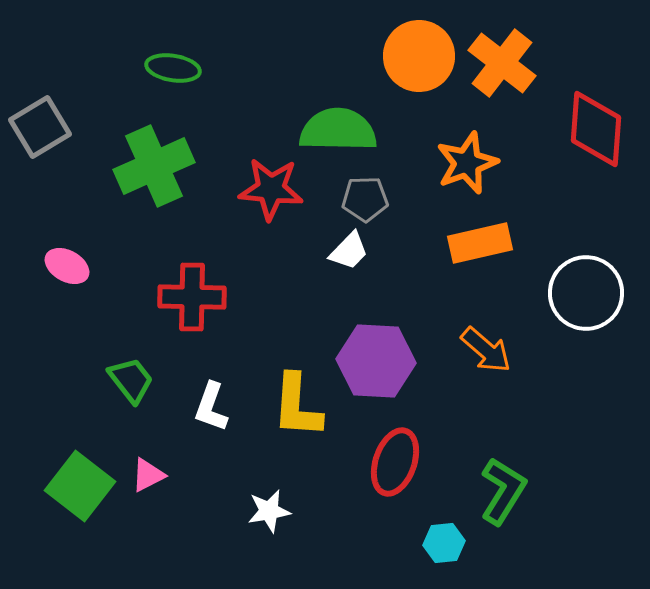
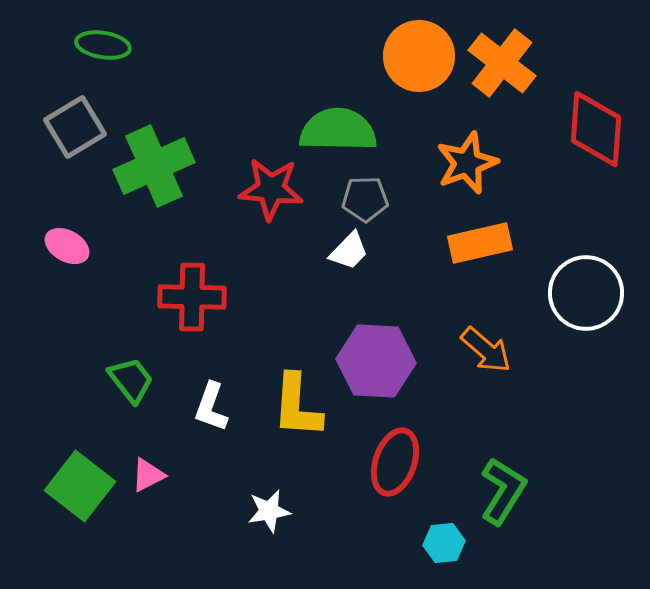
green ellipse: moved 70 px left, 23 px up
gray square: moved 35 px right
pink ellipse: moved 20 px up
